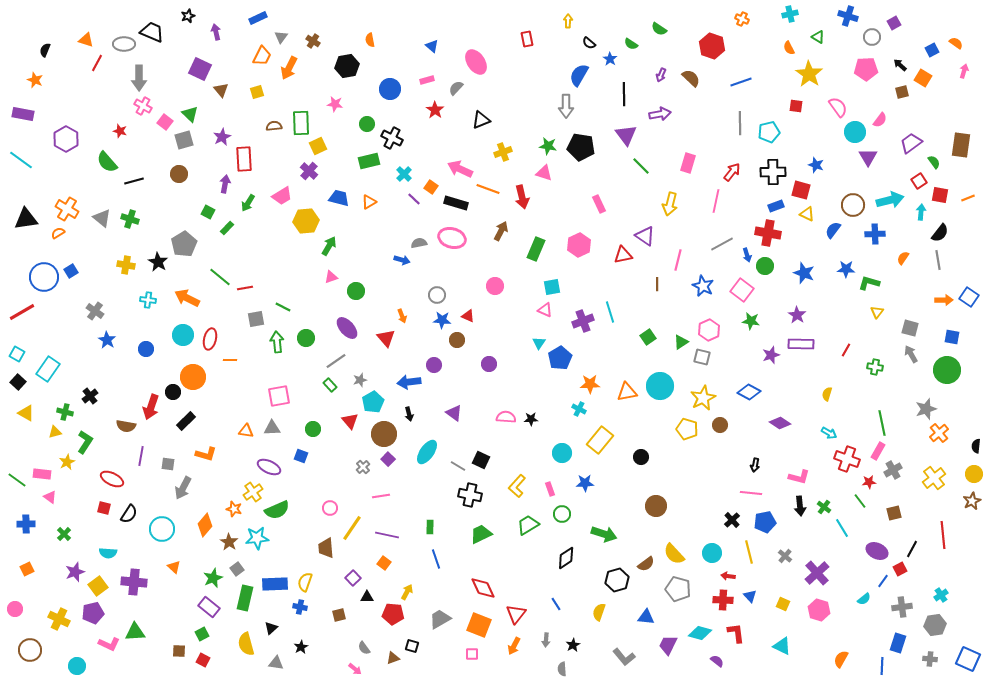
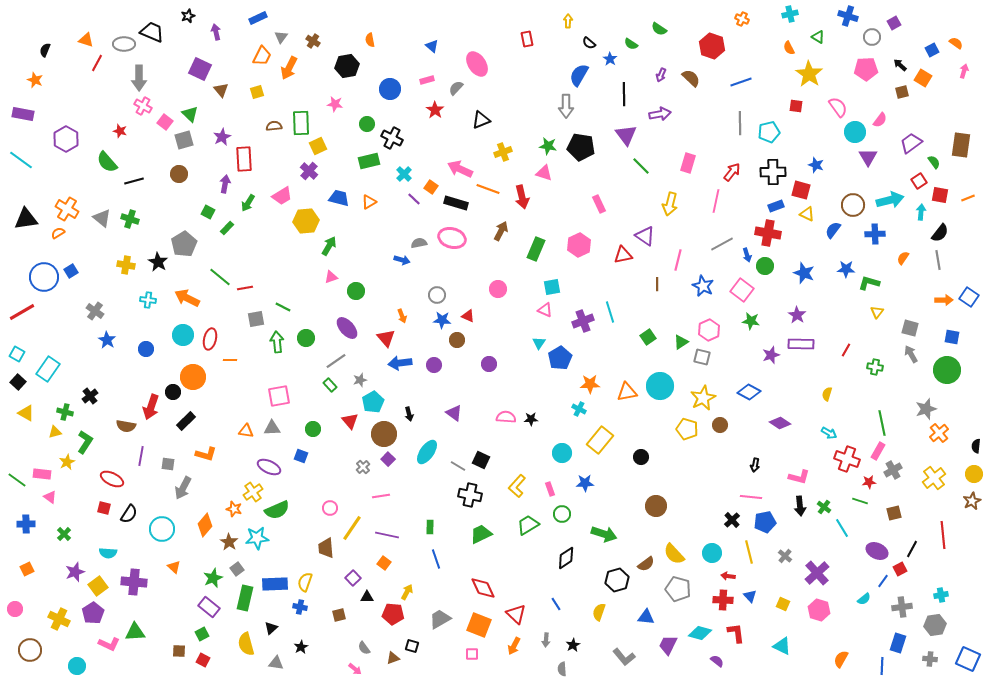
pink ellipse at (476, 62): moved 1 px right, 2 px down
pink circle at (495, 286): moved 3 px right, 3 px down
blue arrow at (409, 382): moved 9 px left, 19 px up
pink line at (751, 493): moved 4 px down
green line at (860, 501): rotated 35 degrees counterclockwise
cyan cross at (941, 595): rotated 24 degrees clockwise
purple pentagon at (93, 613): rotated 20 degrees counterclockwise
red triangle at (516, 614): rotated 25 degrees counterclockwise
